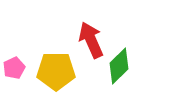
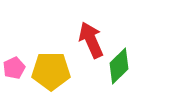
yellow pentagon: moved 5 px left
